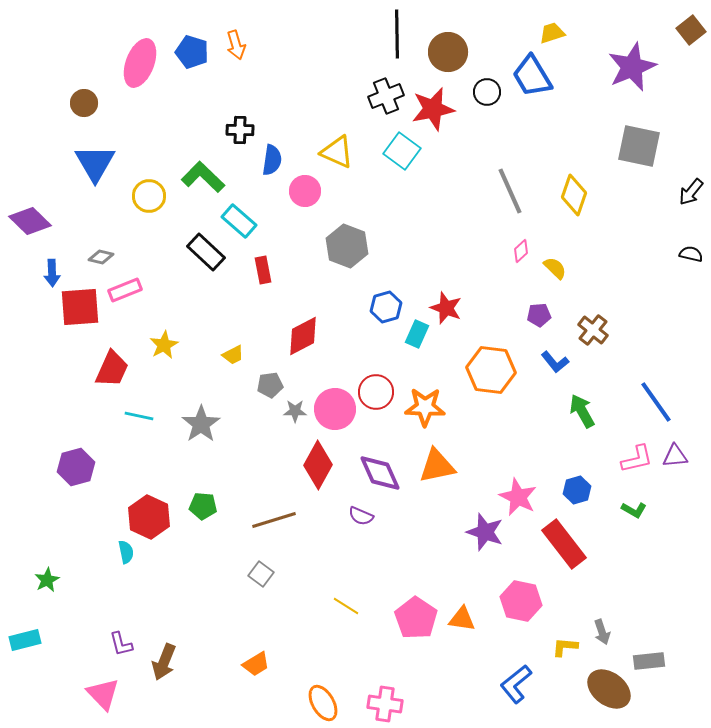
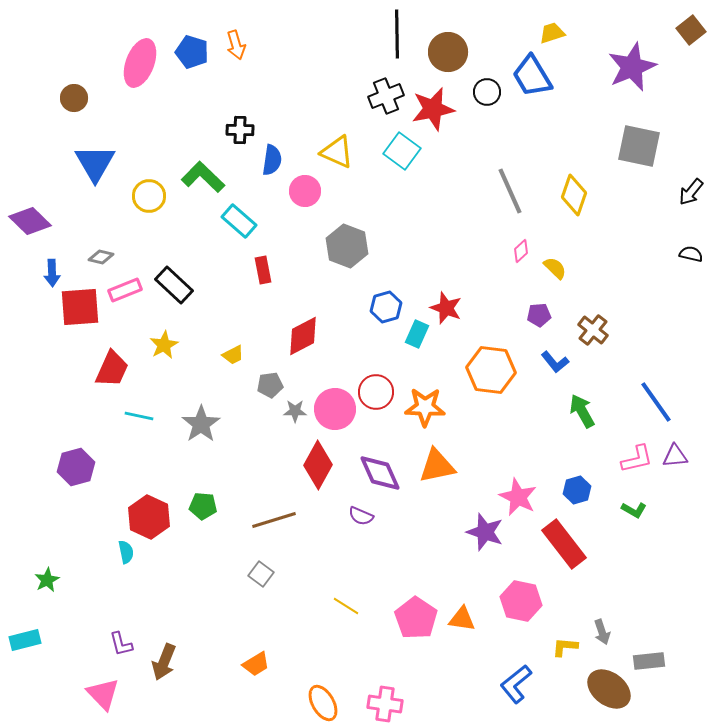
brown circle at (84, 103): moved 10 px left, 5 px up
black rectangle at (206, 252): moved 32 px left, 33 px down
